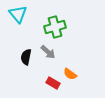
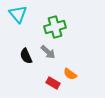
black semicircle: moved 1 px up; rotated 35 degrees counterclockwise
